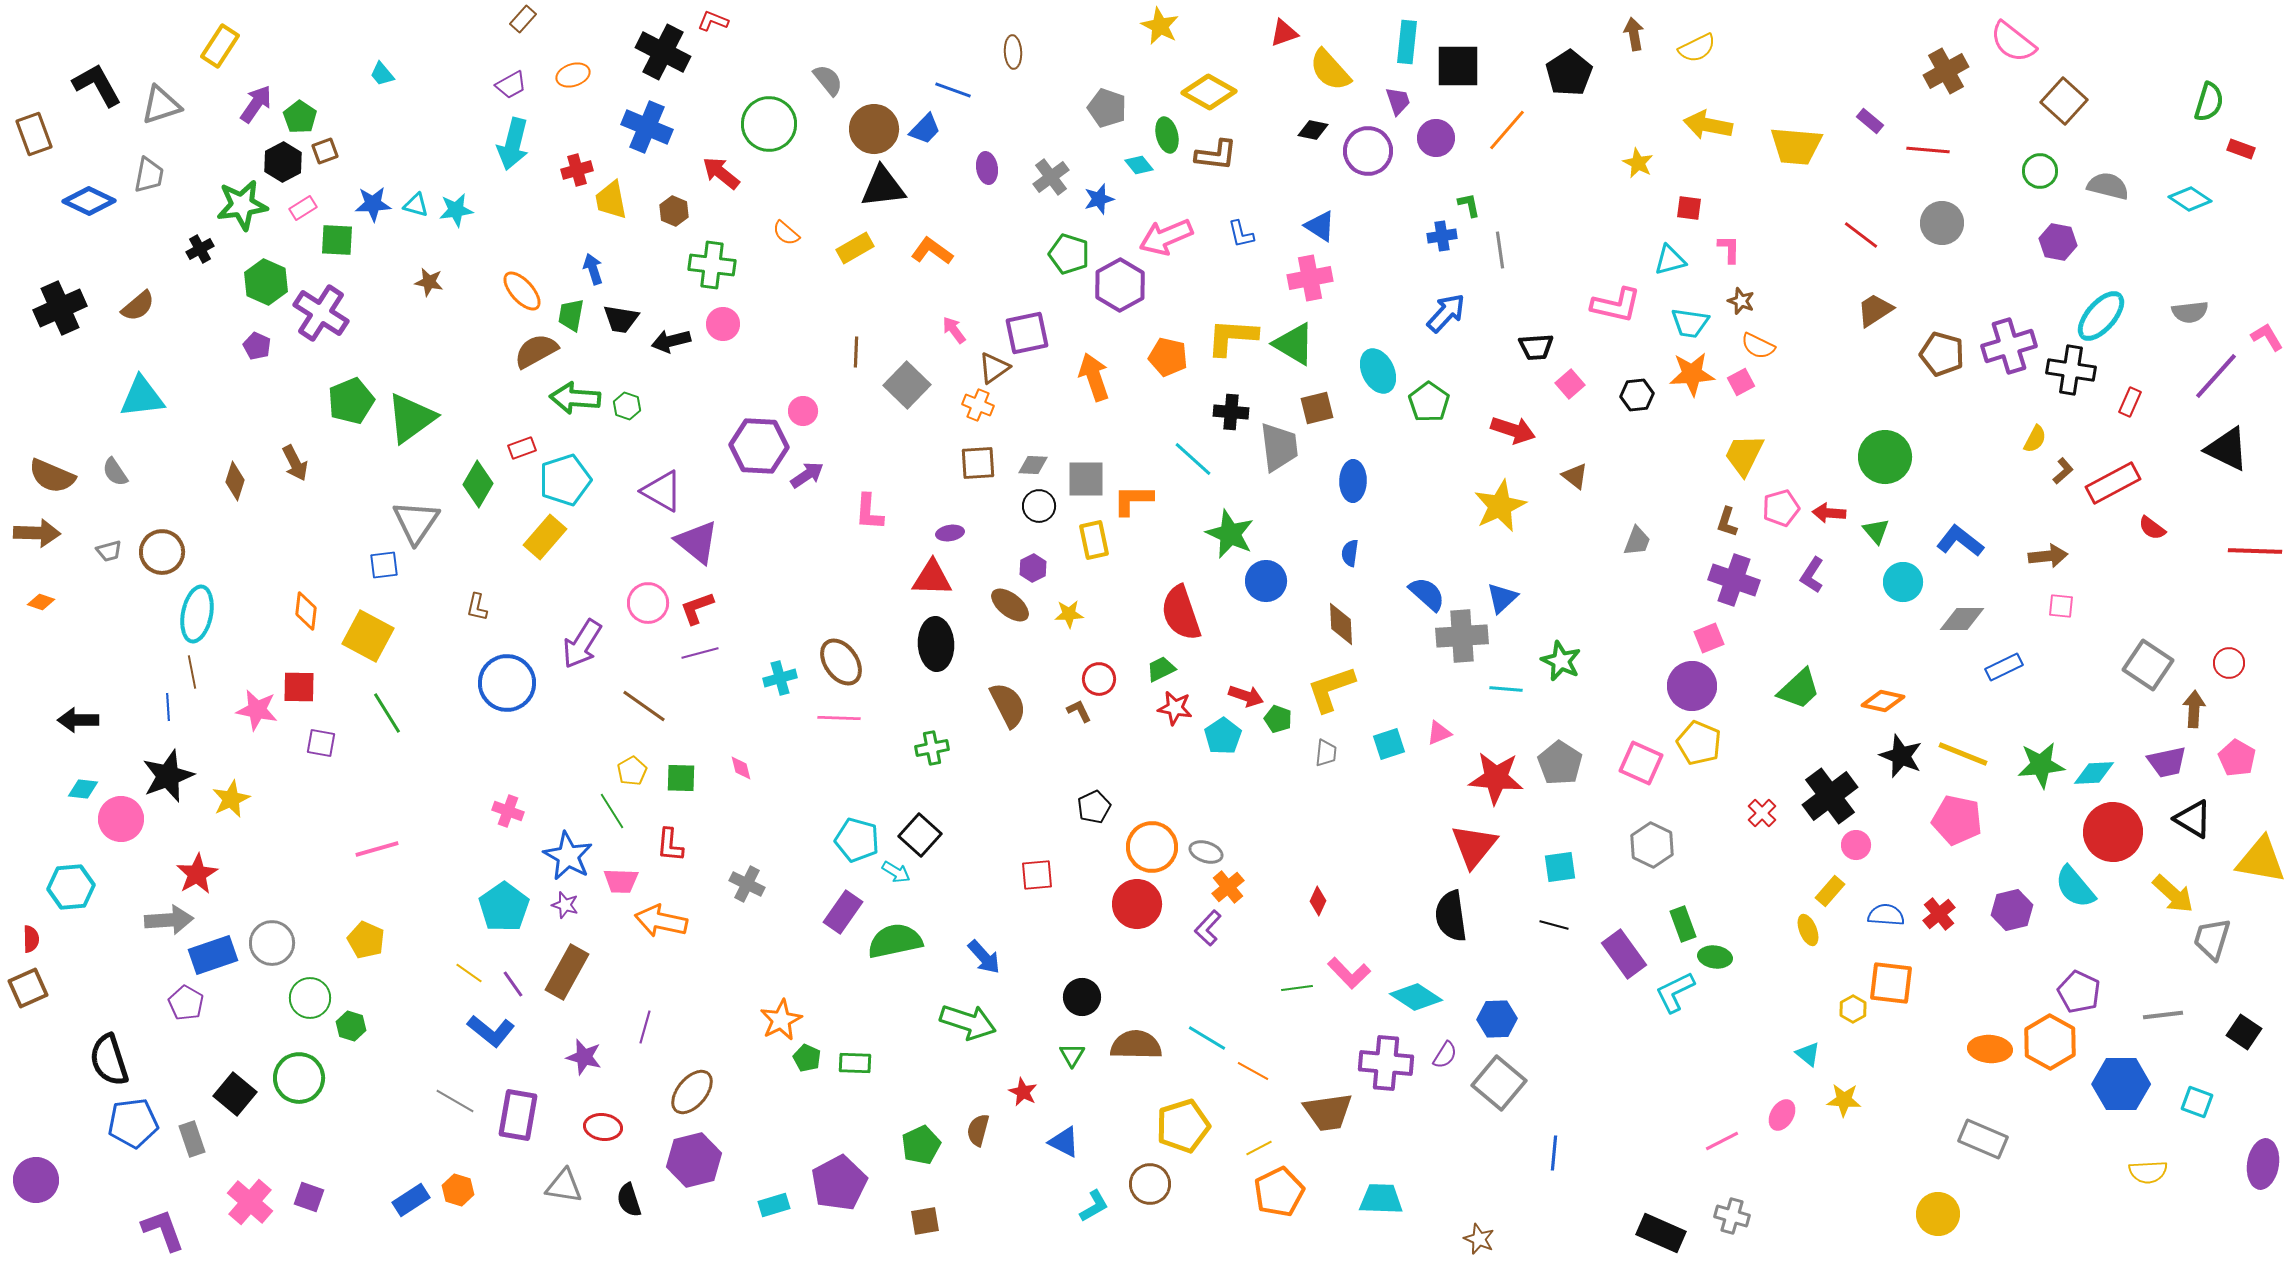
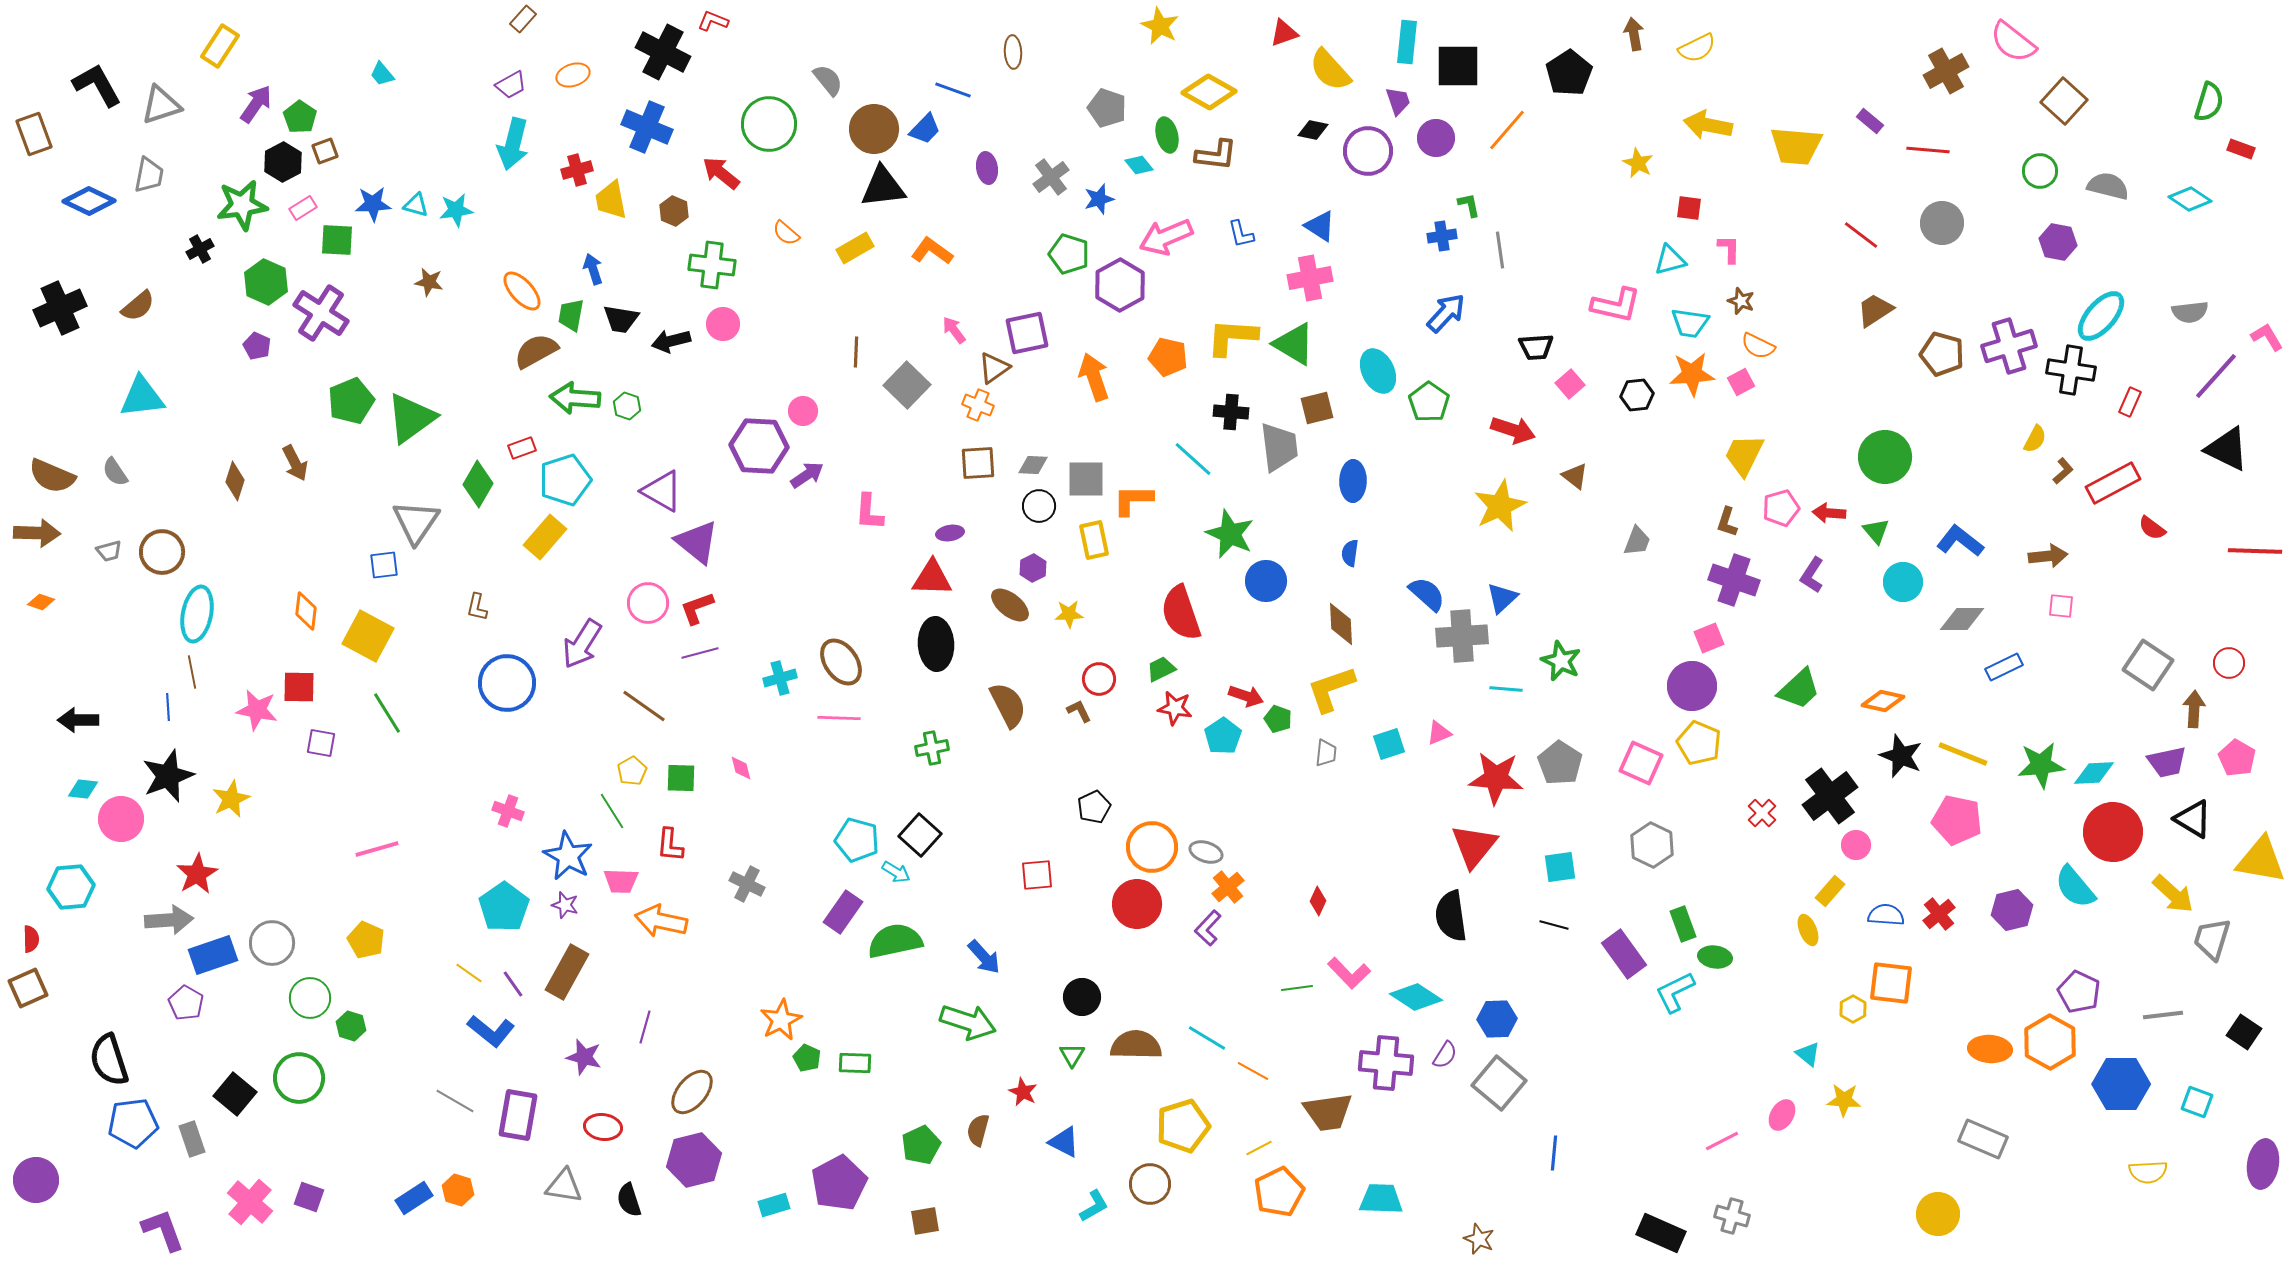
blue rectangle at (411, 1200): moved 3 px right, 2 px up
